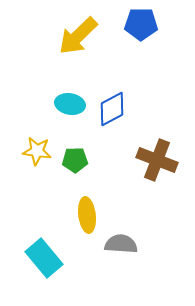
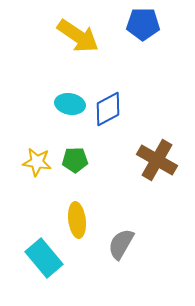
blue pentagon: moved 2 px right
yellow arrow: rotated 102 degrees counterclockwise
blue diamond: moved 4 px left
yellow star: moved 11 px down
brown cross: rotated 9 degrees clockwise
yellow ellipse: moved 10 px left, 5 px down
gray semicircle: rotated 64 degrees counterclockwise
